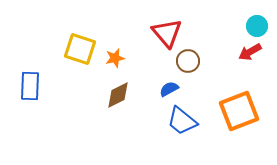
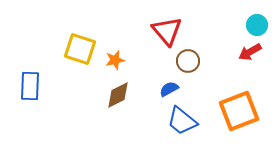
cyan circle: moved 1 px up
red triangle: moved 2 px up
orange star: moved 2 px down
